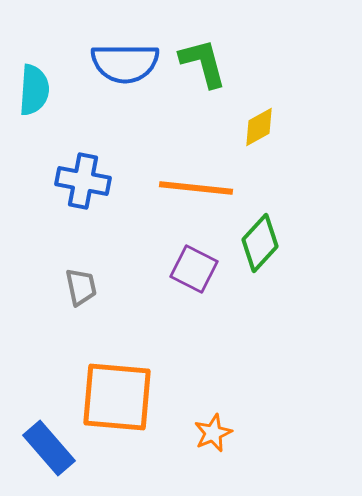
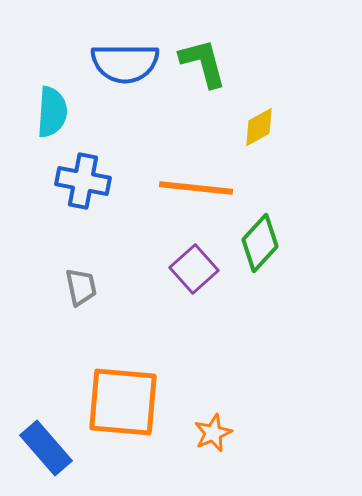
cyan semicircle: moved 18 px right, 22 px down
purple square: rotated 21 degrees clockwise
orange square: moved 6 px right, 5 px down
blue rectangle: moved 3 px left
